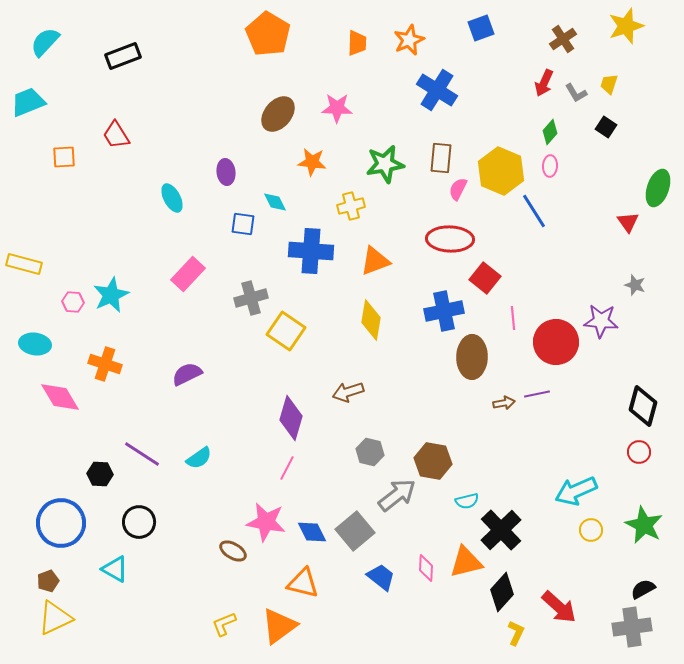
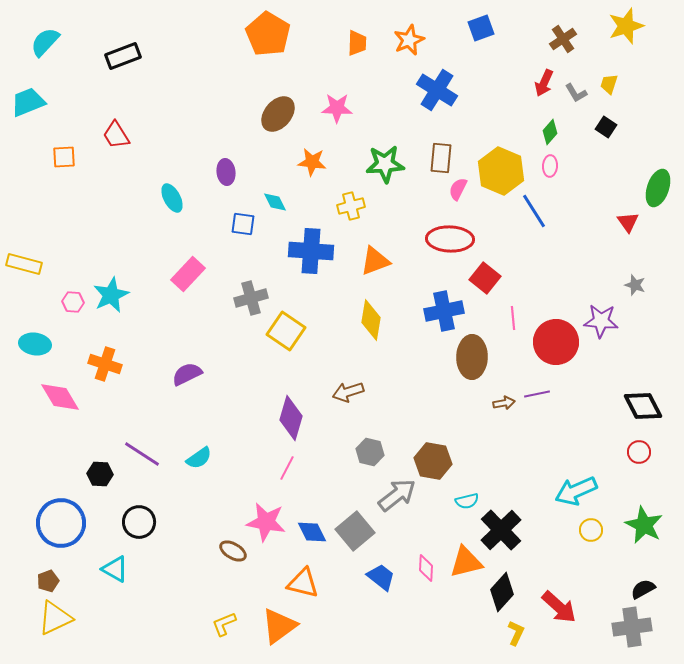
green star at (385, 164): rotated 6 degrees clockwise
black diamond at (643, 406): rotated 42 degrees counterclockwise
